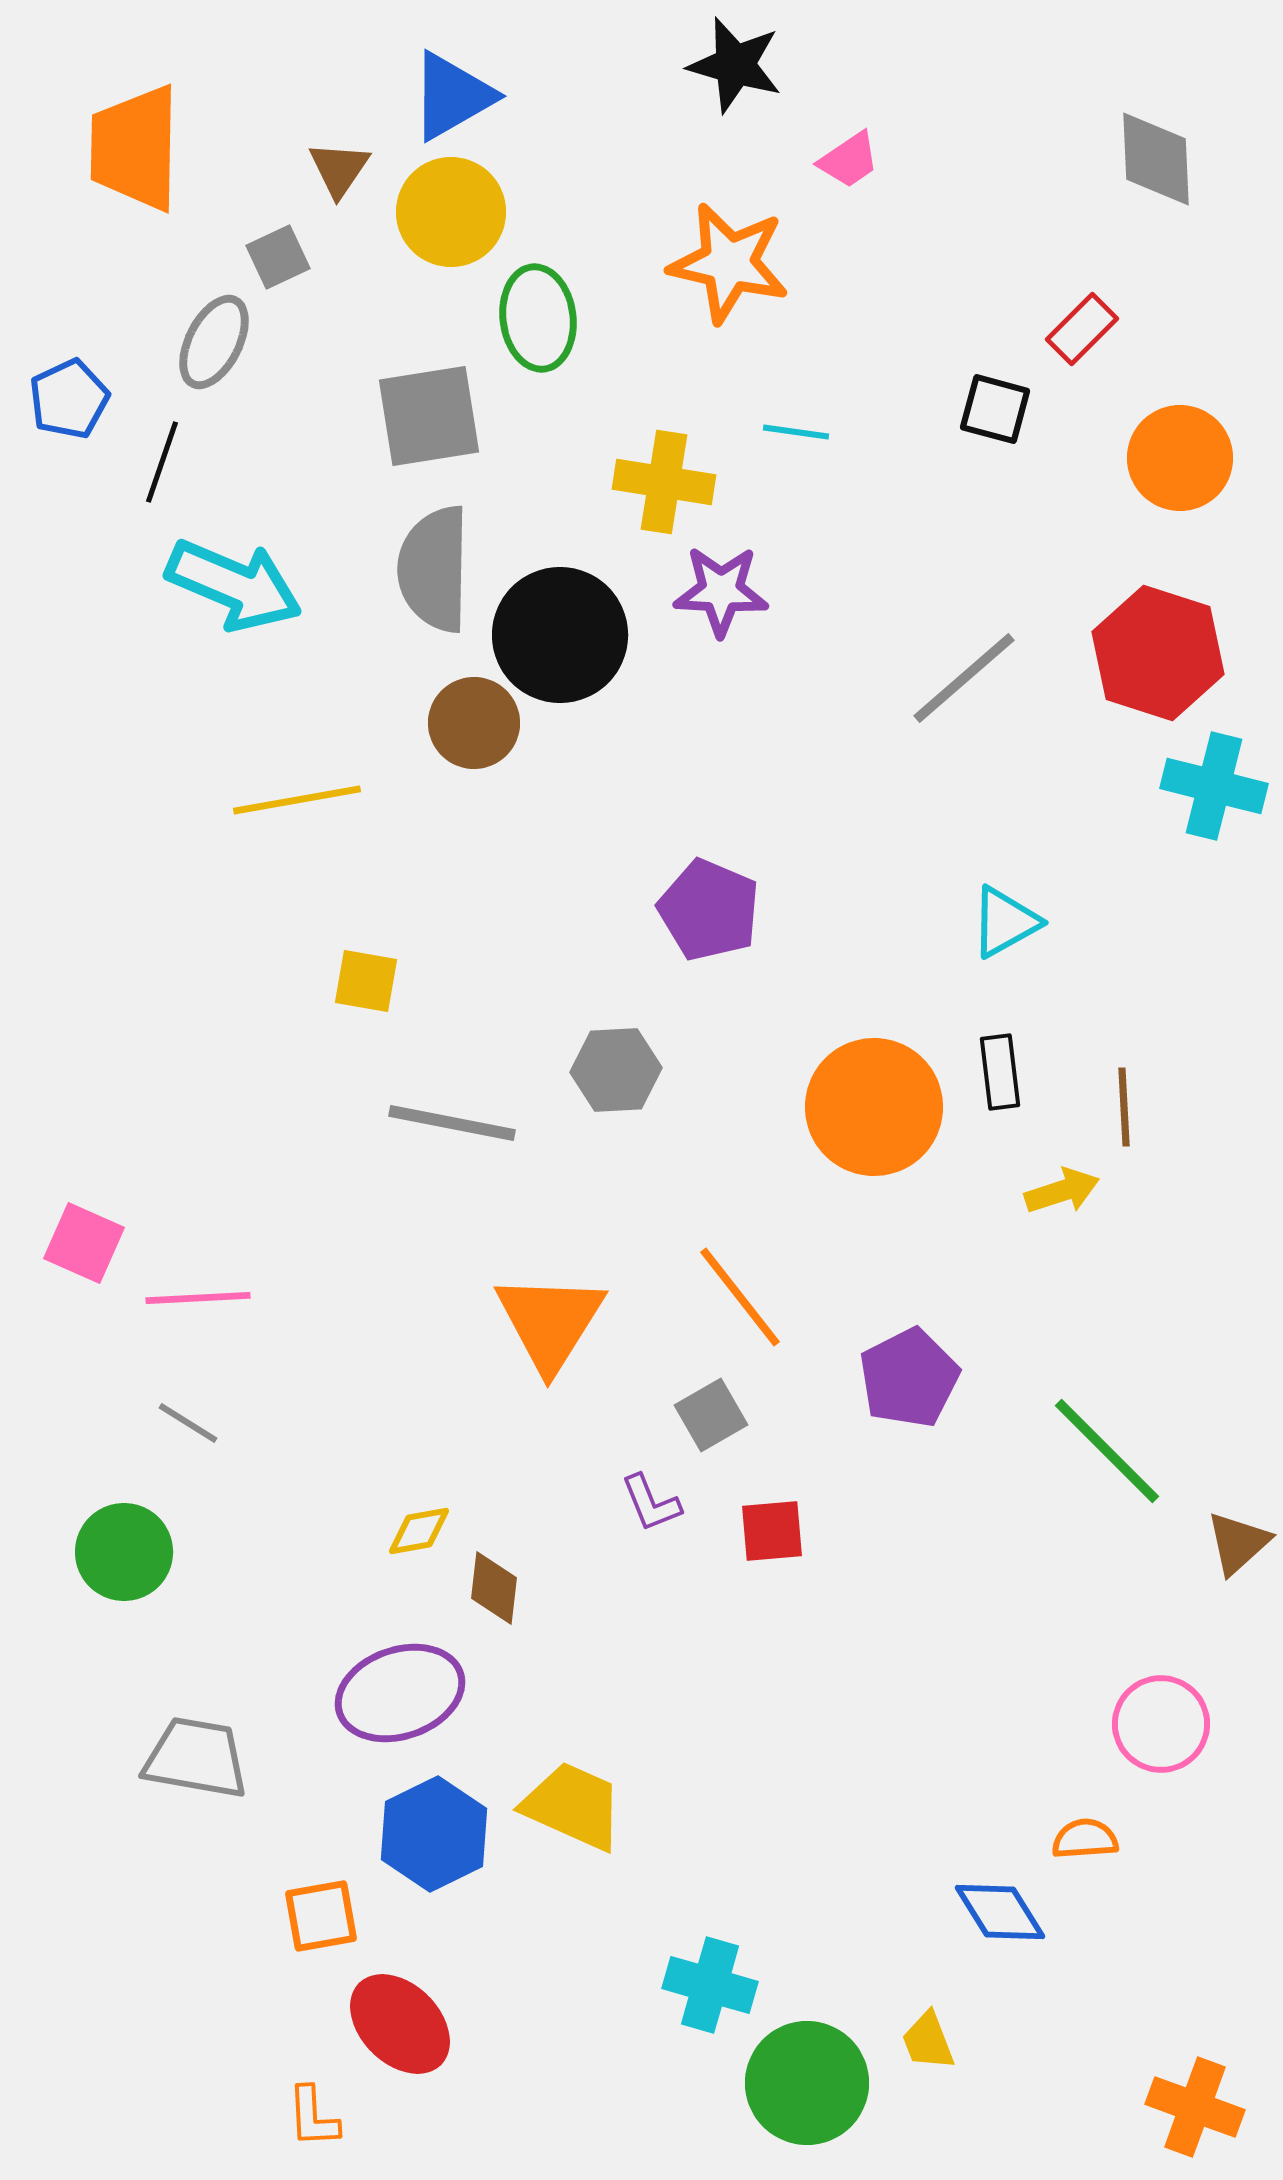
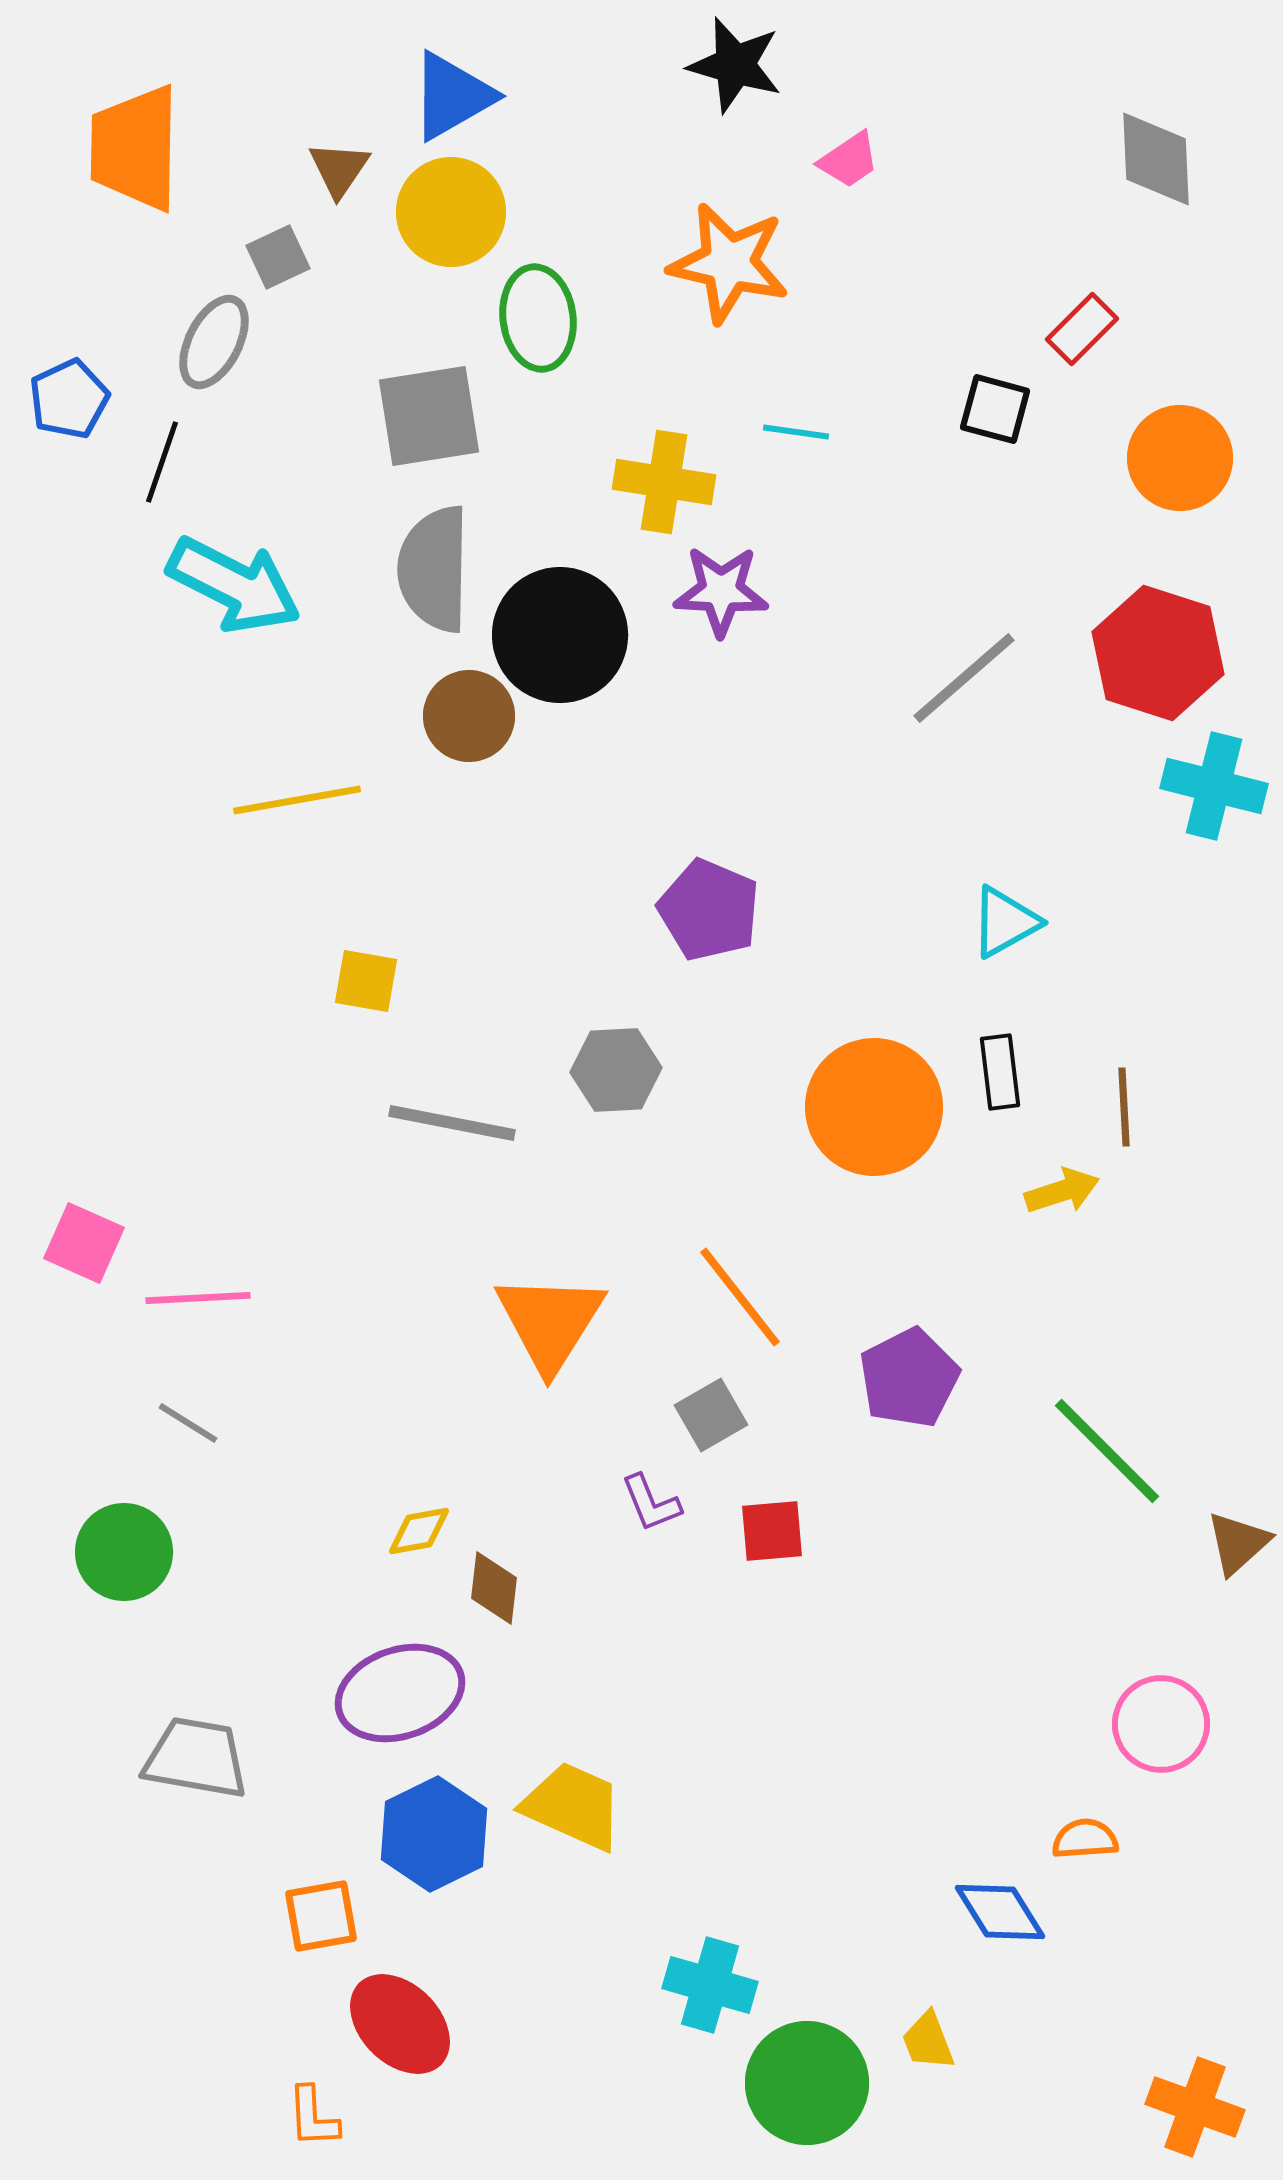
cyan arrow at (234, 585): rotated 4 degrees clockwise
brown circle at (474, 723): moved 5 px left, 7 px up
